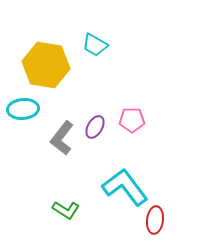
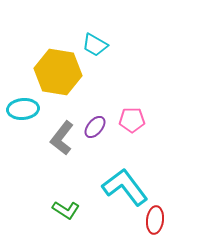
yellow hexagon: moved 12 px right, 7 px down
purple ellipse: rotated 10 degrees clockwise
